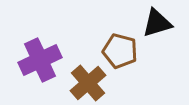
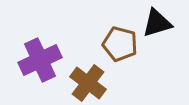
brown pentagon: moved 7 px up
brown cross: rotated 12 degrees counterclockwise
